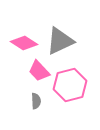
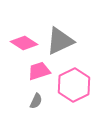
pink trapezoid: rotated 115 degrees clockwise
pink hexagon: moved 4 px right; rotated 12 degrees counterclockwise
gray semicircle: rotated 28 degrees clockwise
